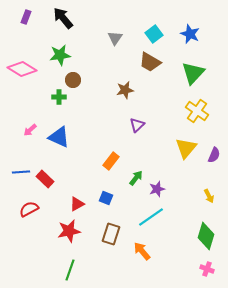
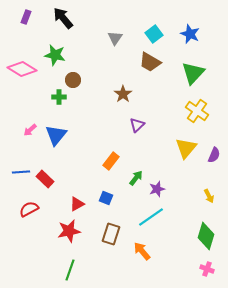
green star: moved 5 px left; rotated 20 degrees clockwise
brown star: moved 2 px left, 4 px down; rotated 24 degrees counterclockwise
blue triangle: moved 3 px left, 2 px up; rotated 45 degrees clockwise
